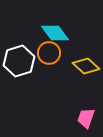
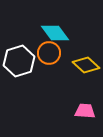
yellow diamond: moved 1 px up
pink trapezoid: moved 1 px left, 7 px up; rotated 75 degrees clockwise
